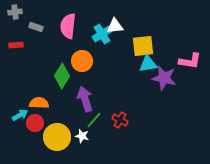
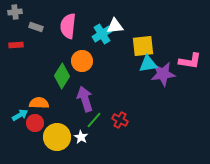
purple star: moved 1 px left, 4 px up; rotated 20 degrees counterclockwise
white star: moved 1 px left, 1 px down; rotated 16 degrees clockwise
